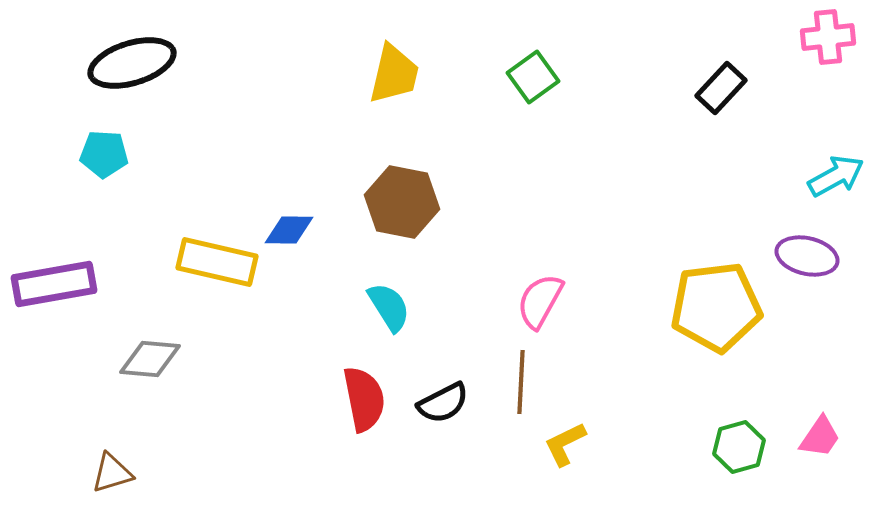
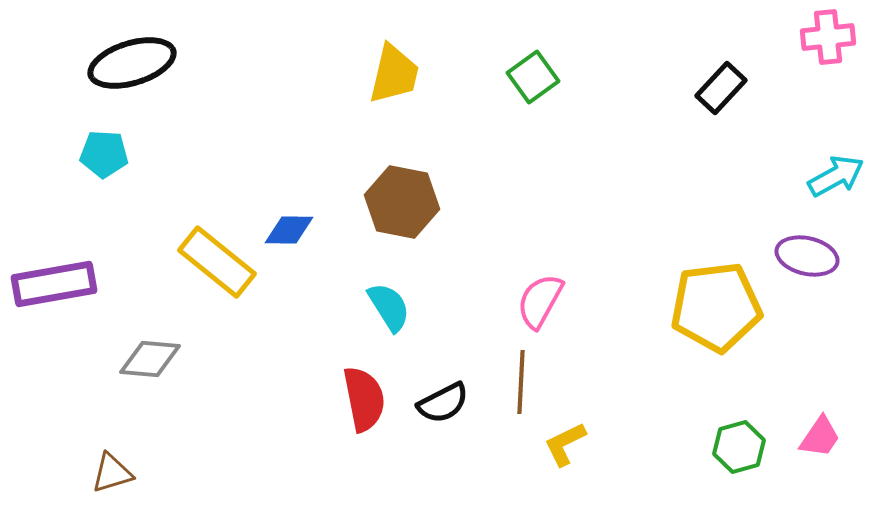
yellow rectangle: rotated 26 degrees clockwise
